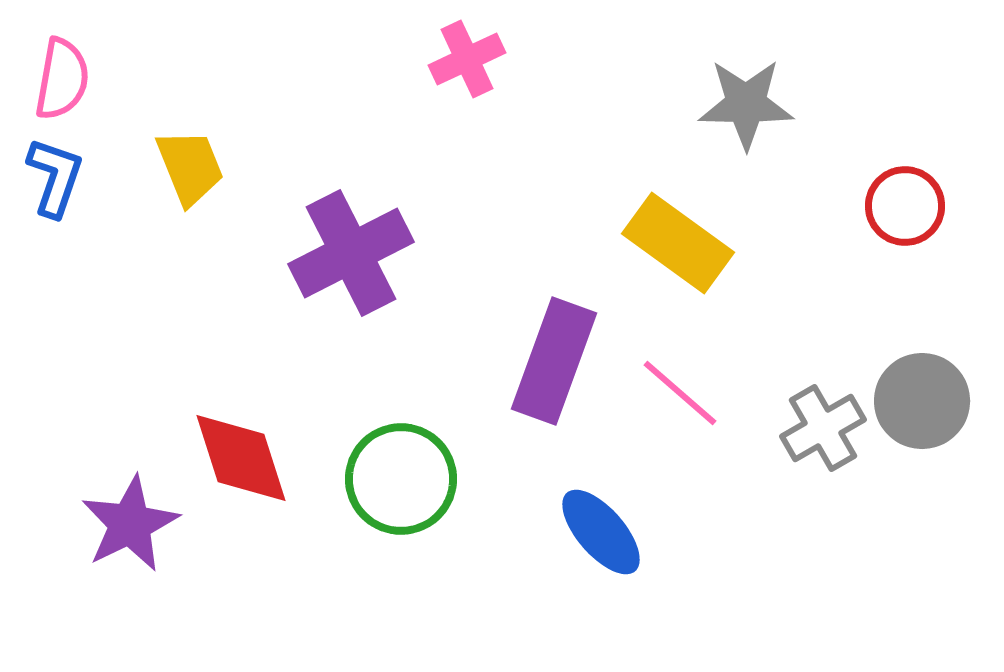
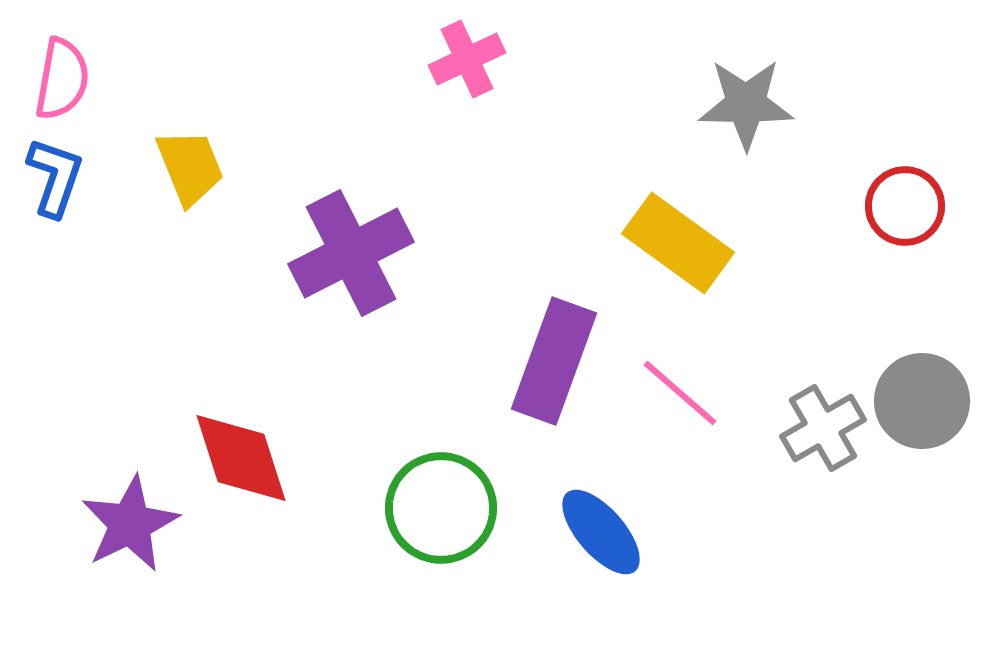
green circle: moved 40 px right, 29 px down
